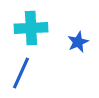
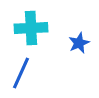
blue star: moved 1 px right, 1 px down
